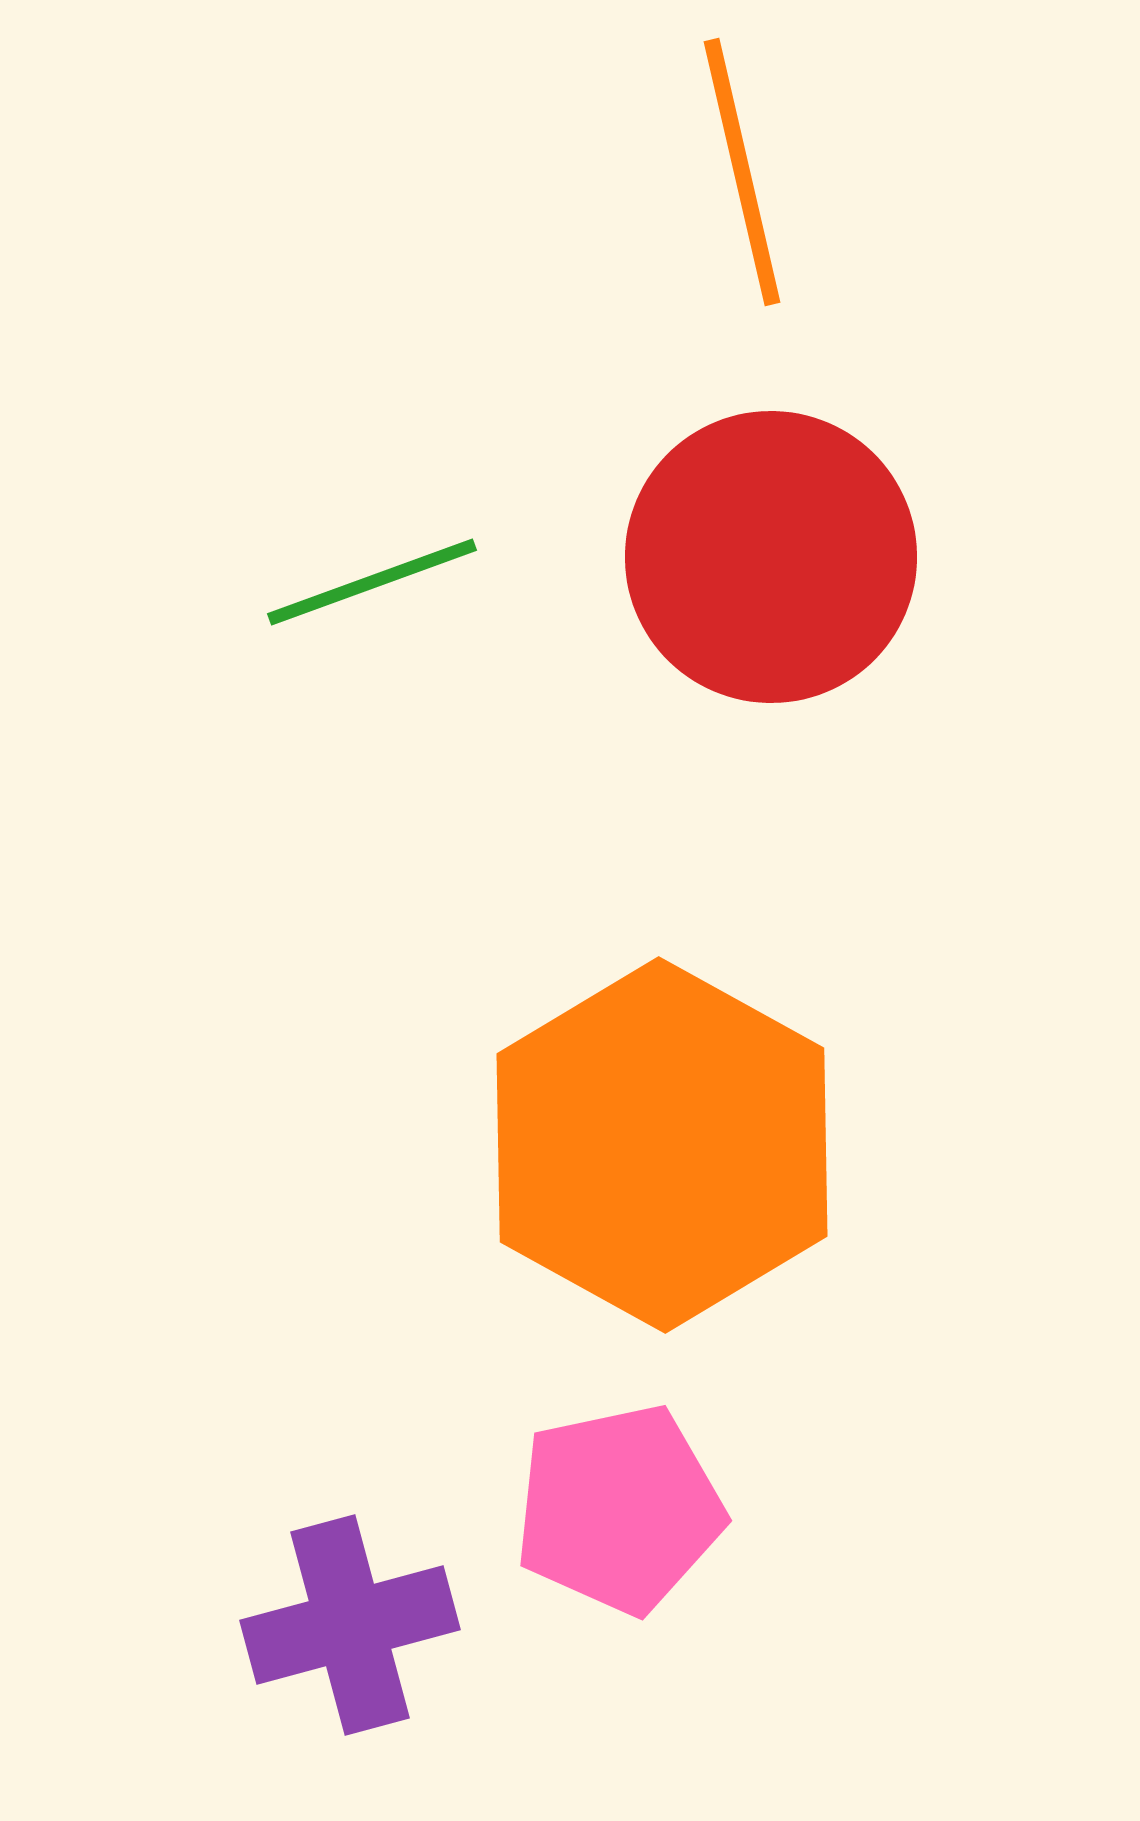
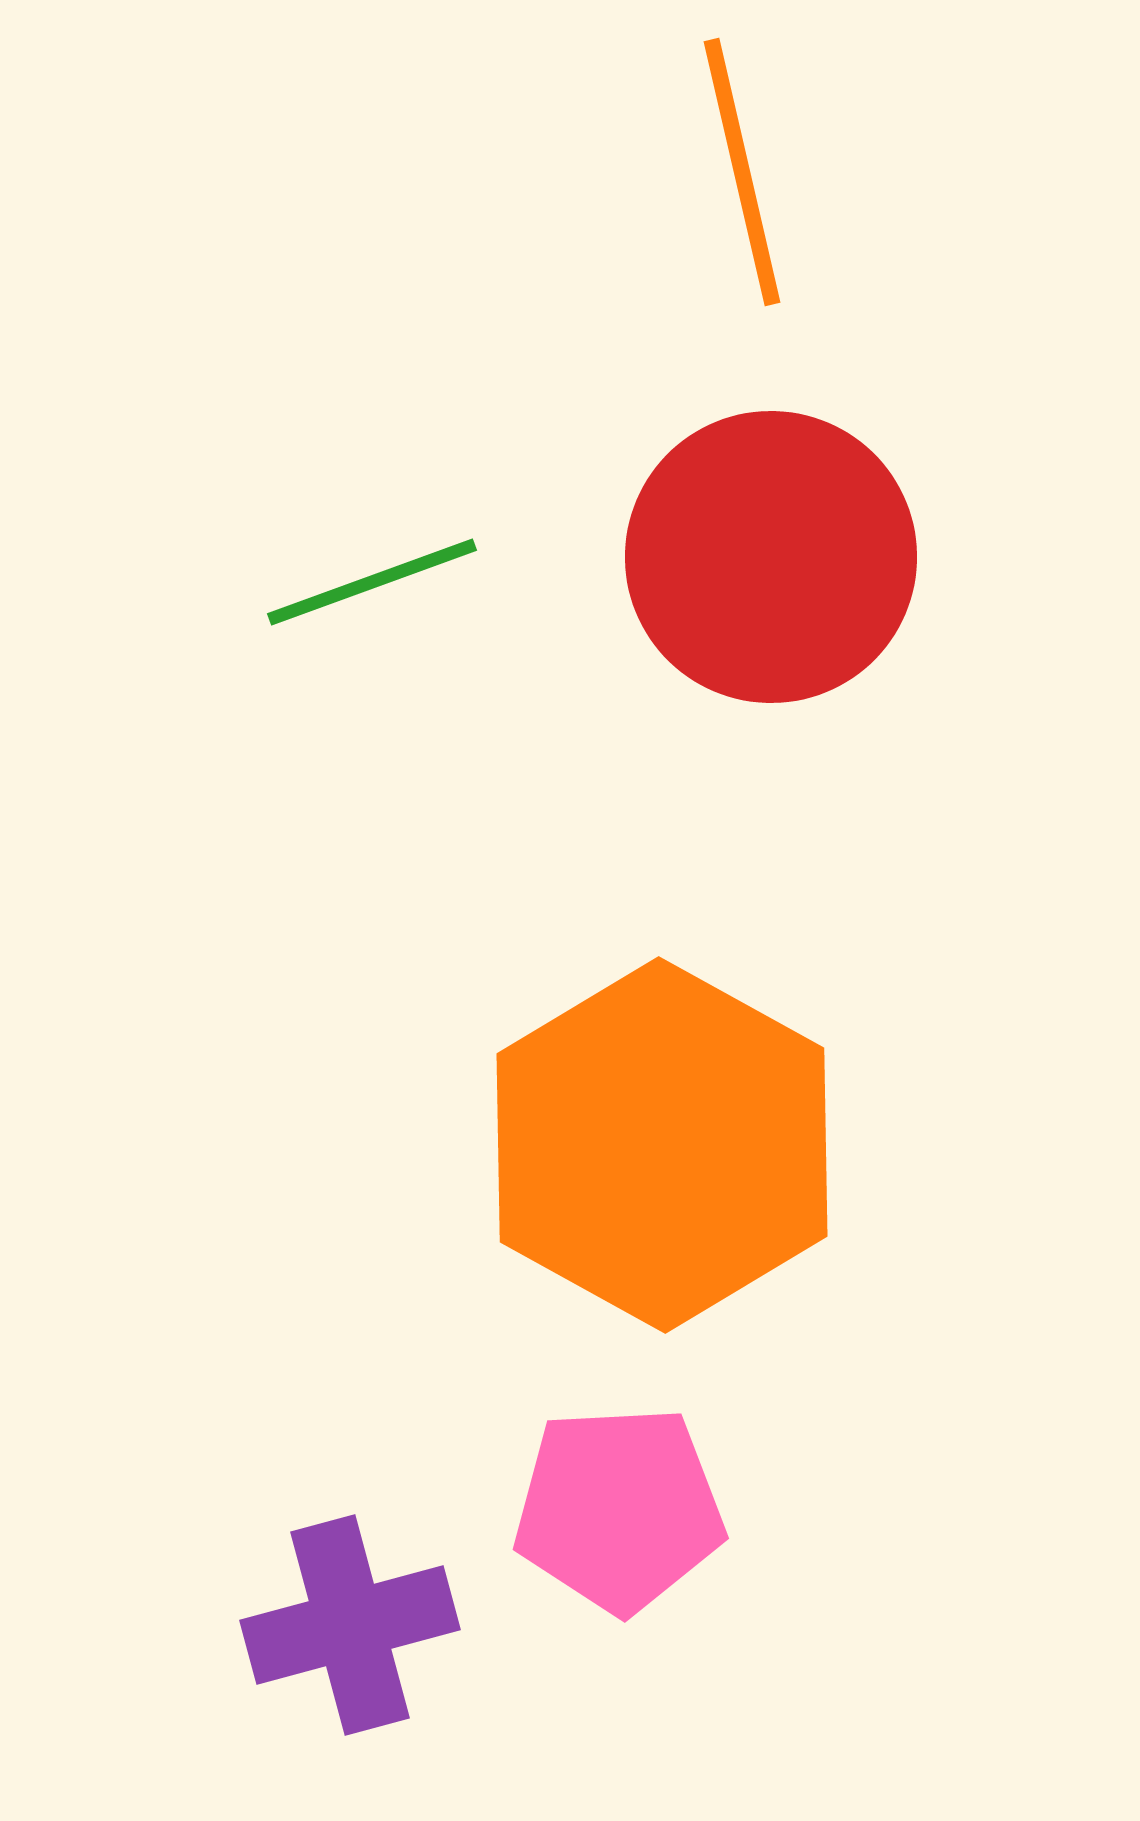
pink pentagon: rotated 9 degrees clockwise
